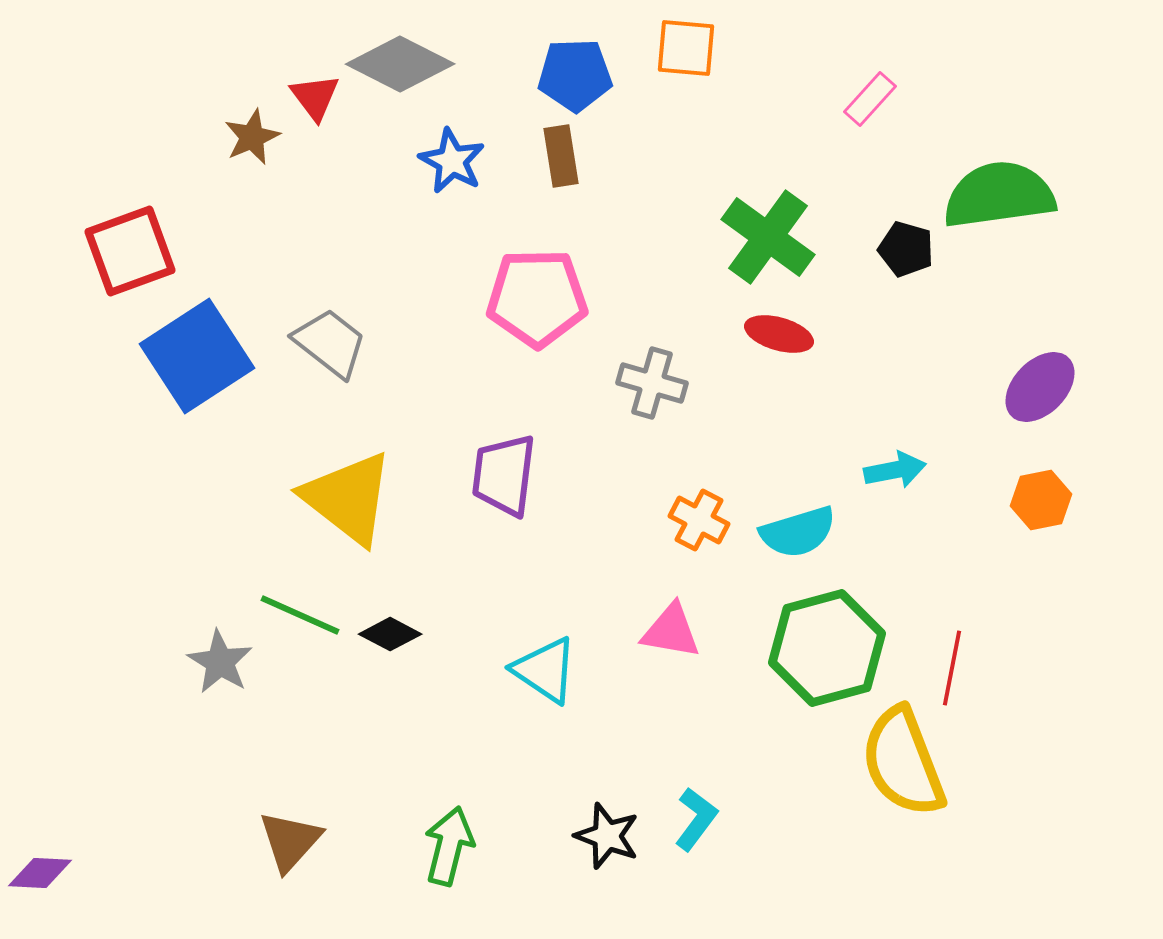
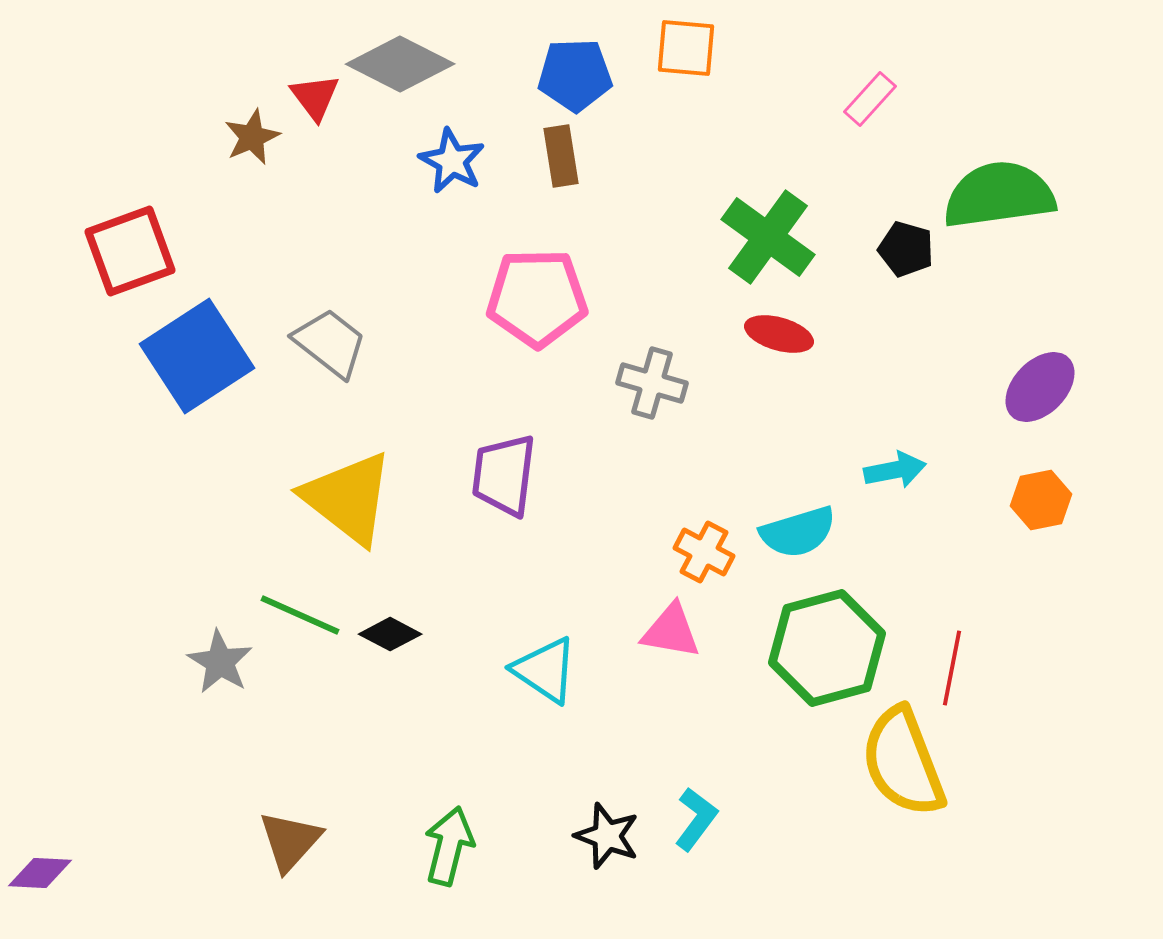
orange cross: moved 5 px right, 32 px down
